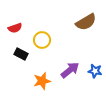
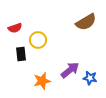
yellow circle: moved 4 px left
black rectangle: rotated 56 degrees clockwise
blue star: moved 5 px left, 7 px down
